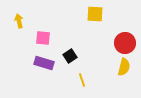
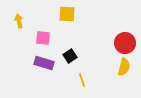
yellow square: moved 28 px left
